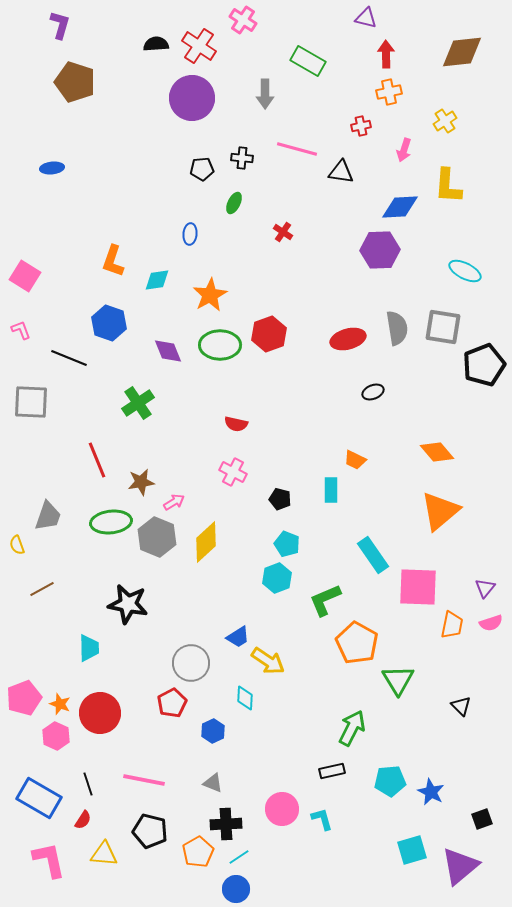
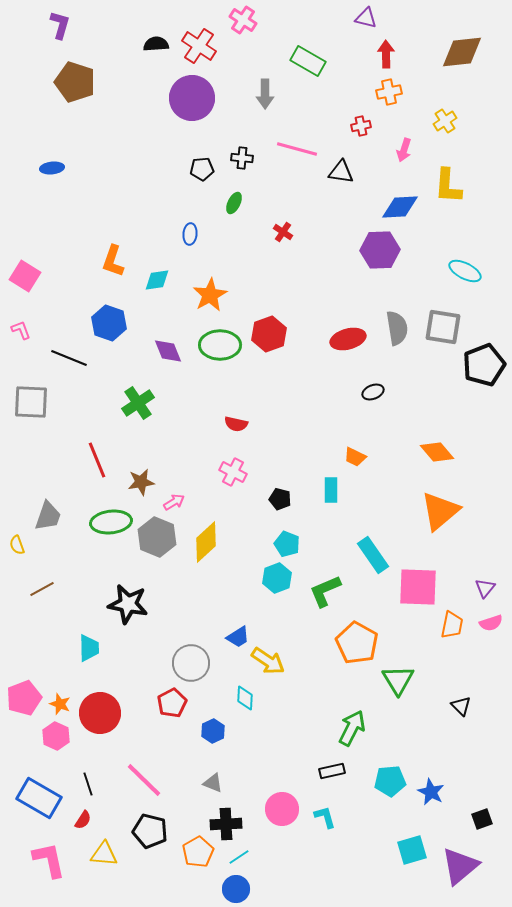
orange trapezoid at (355, 460): moved 3 px up
green L-shape at (325, 600): moved 9 px up
pink line at (144, 780): rotated 33 degrees clockwise
cyan L-shape at (322, 819): moved 3 px right, 2 px up
